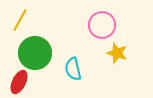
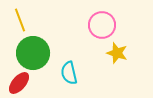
yellow line: rotated 50 degrees counterclockwise
green circle: moved 2 px left
cyan semicircle: moved 4 px left, 4 px down
red ellipse: moved 1 px down; rotated 15 degrees clockwise
